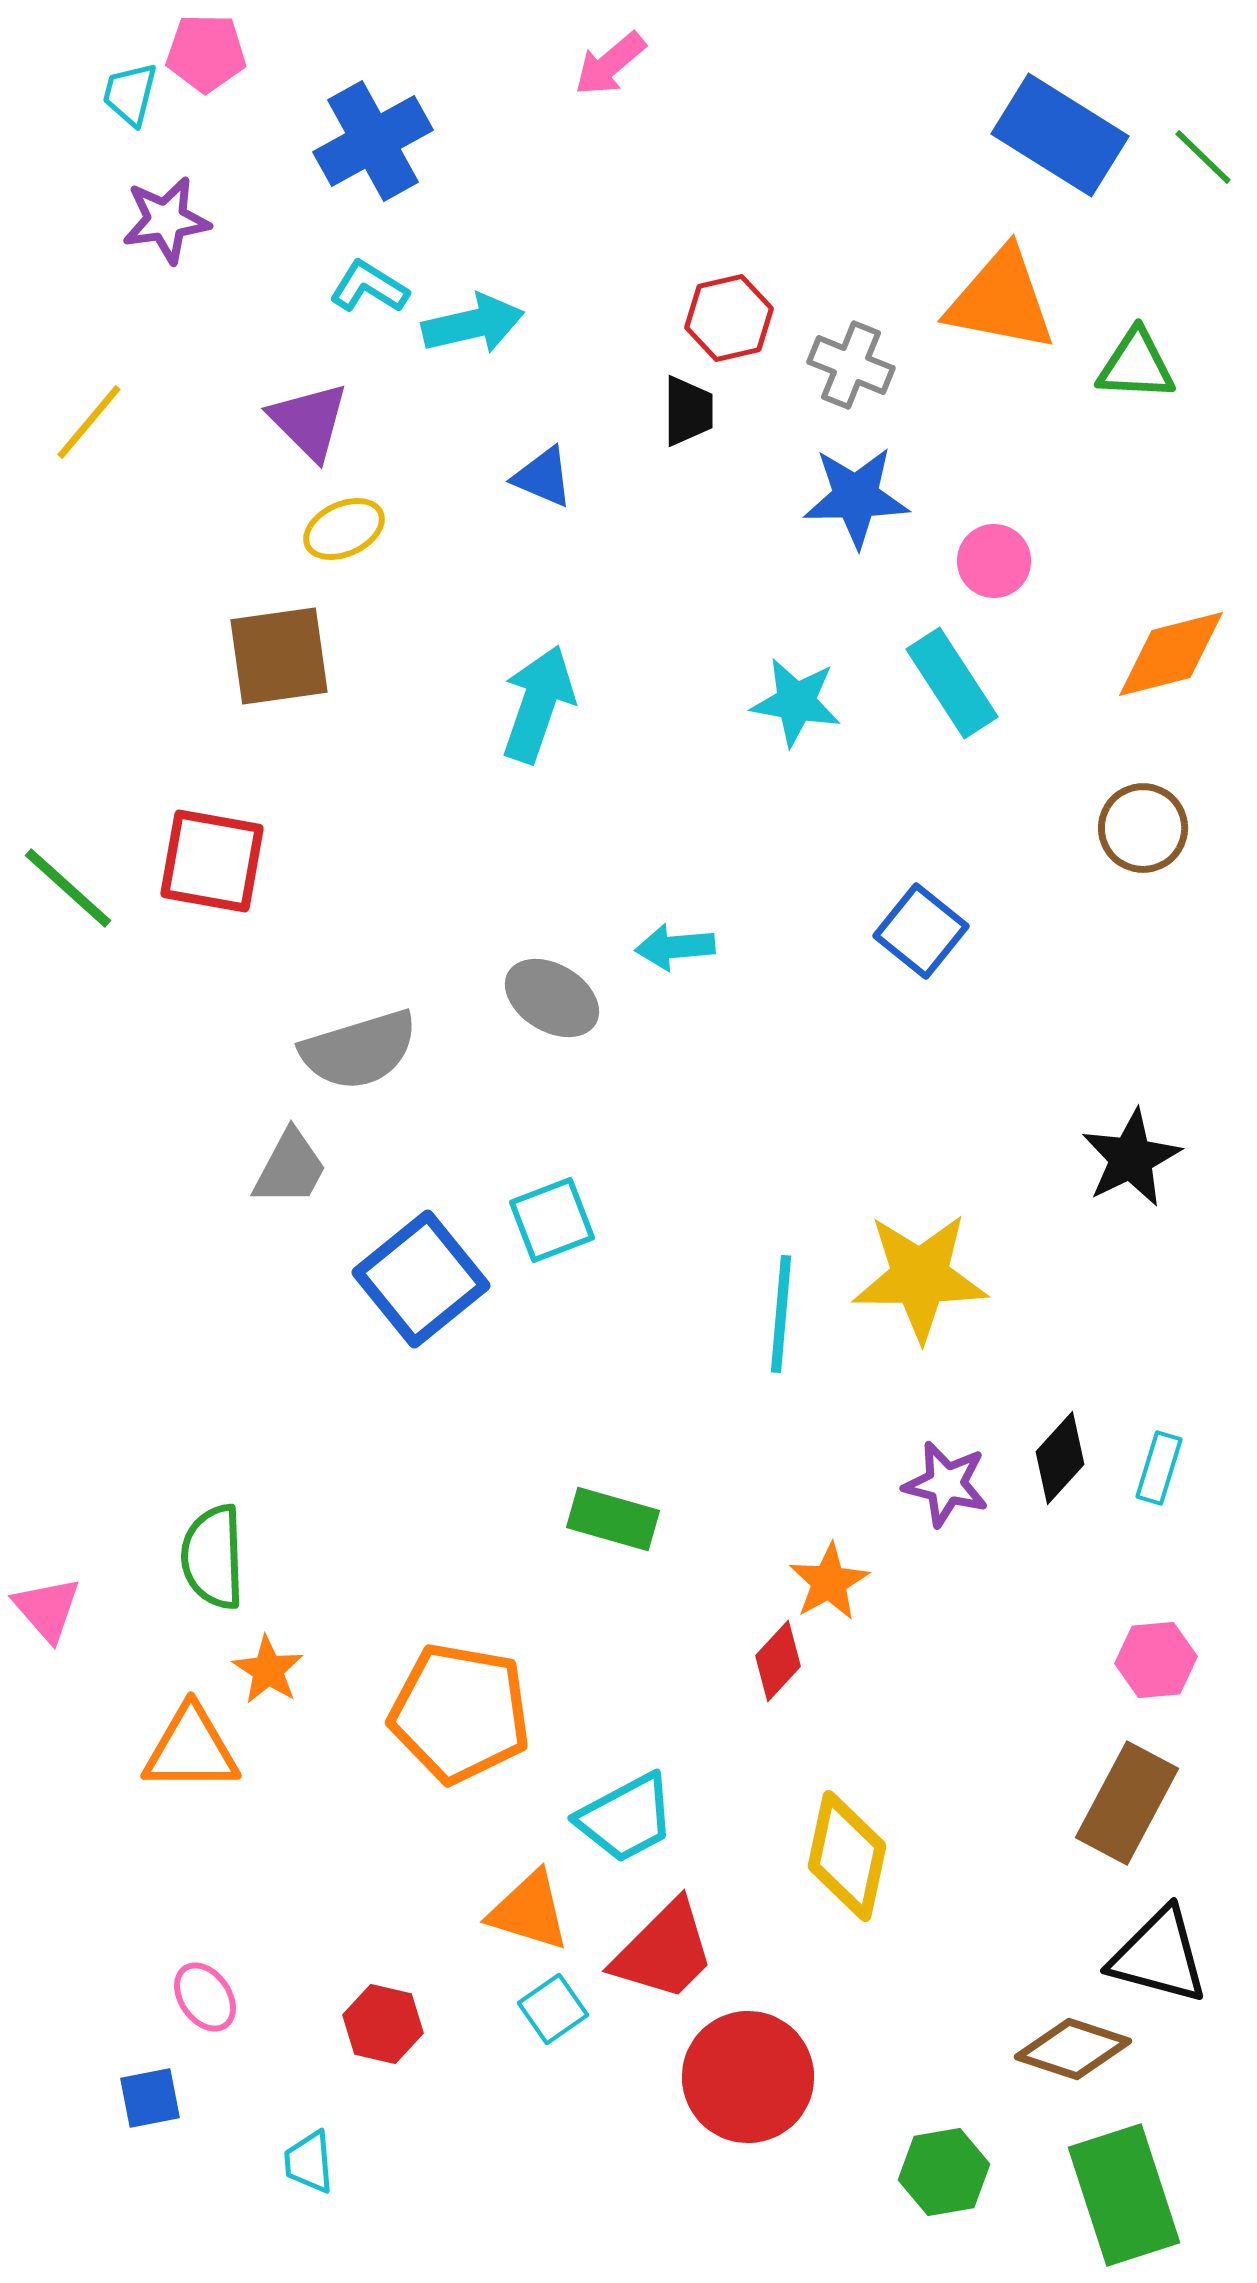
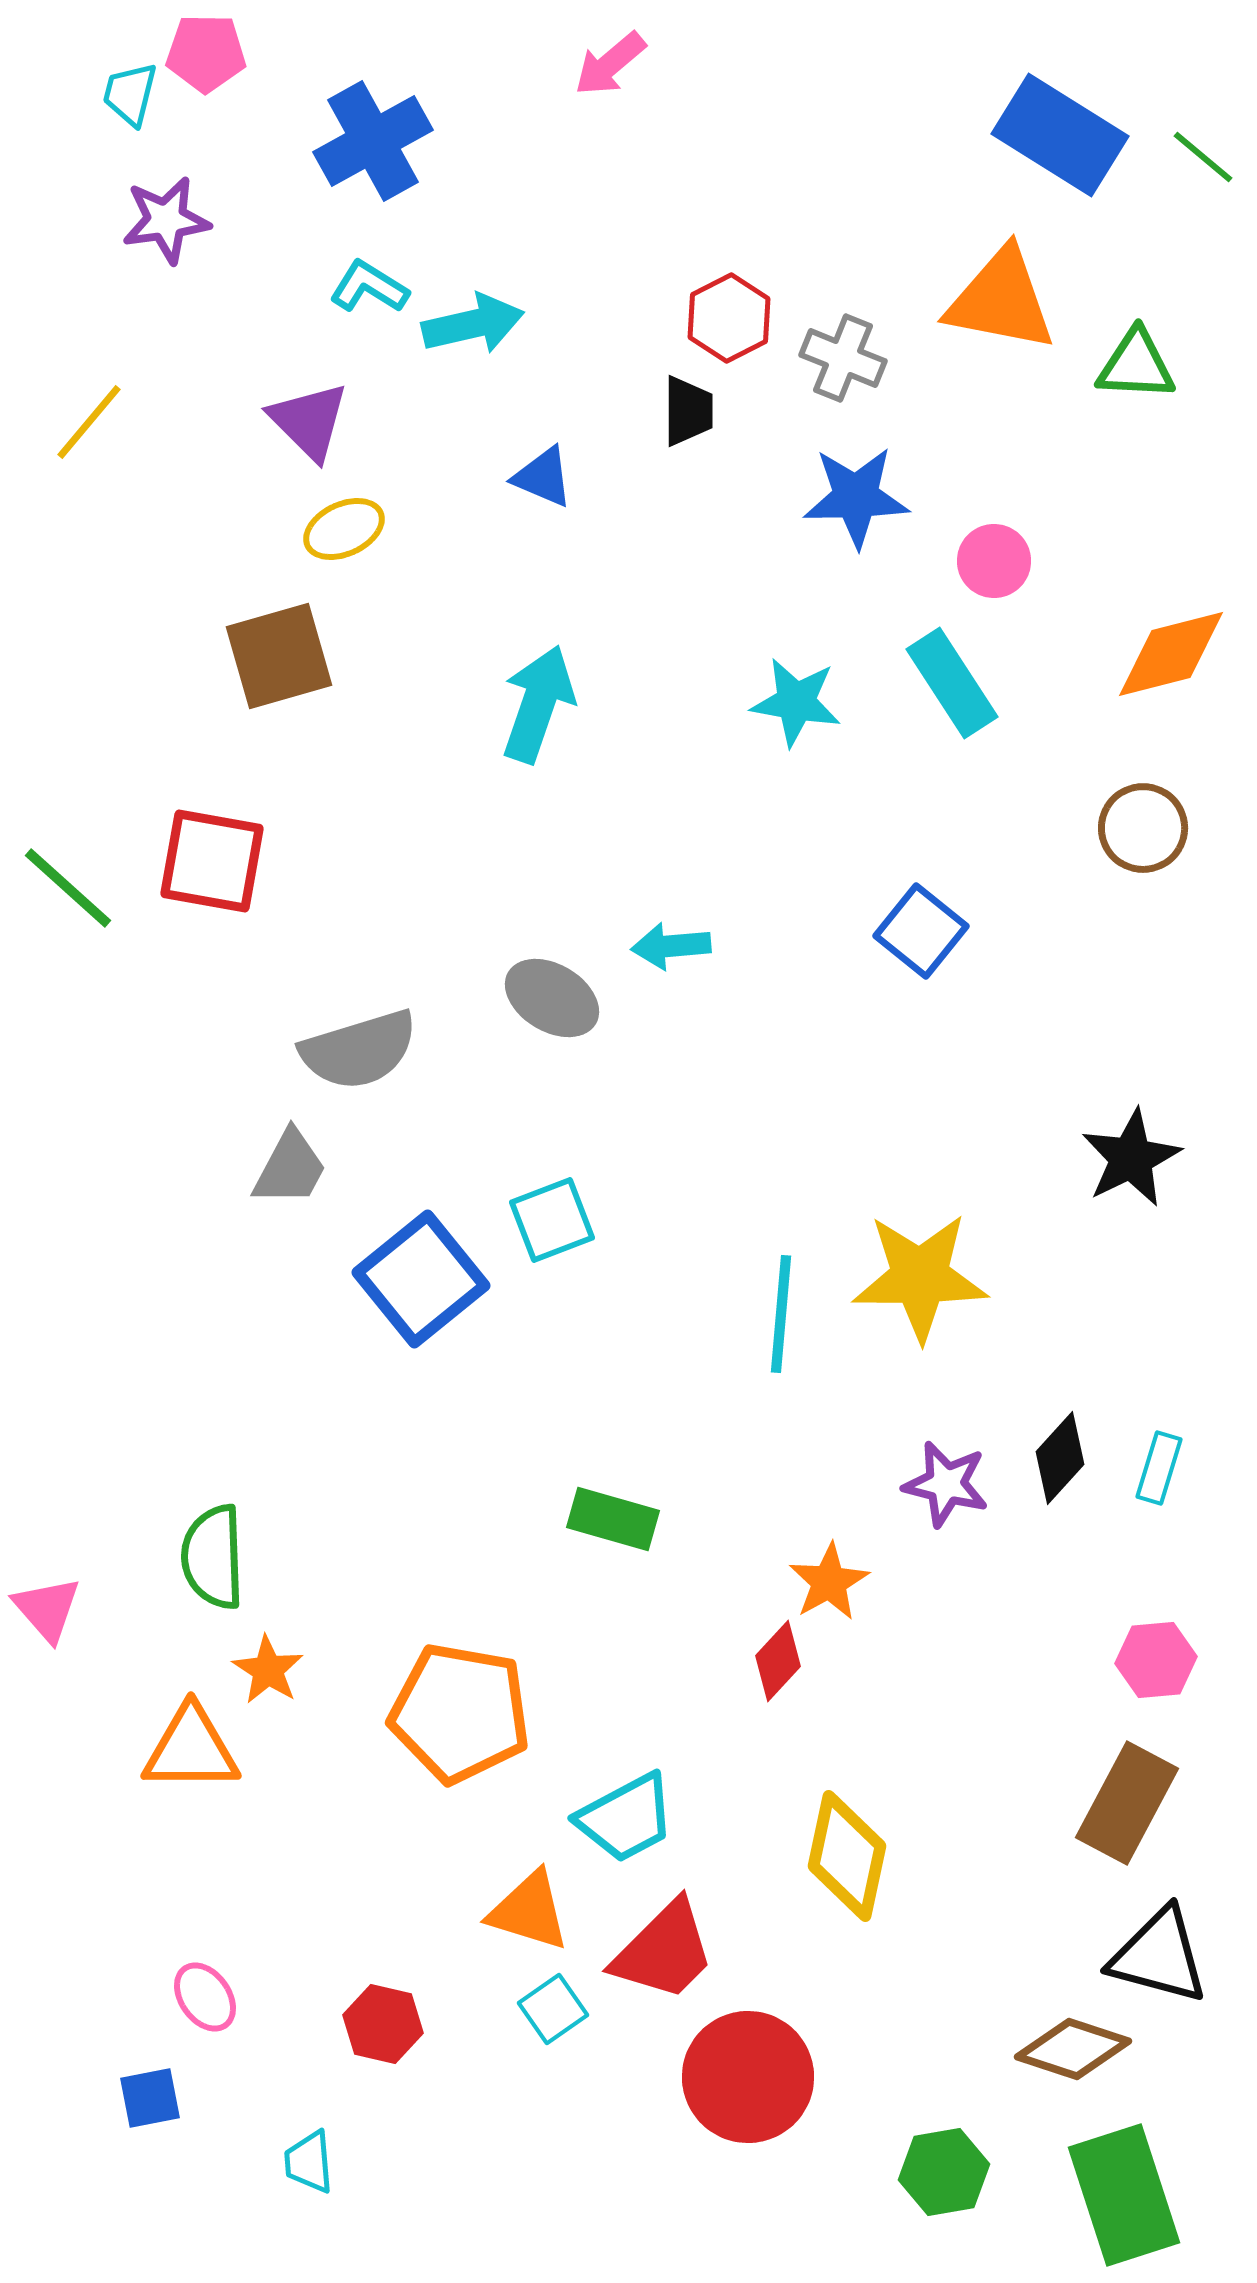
green line at (1203, 157): rotated 4 degrees counterclockwise
red hexagon at (729, 318): rotated 14 degrees counterclockwise
gray cross at (851, 365): moved 8 px left, 7 px up
brown square at (279, 656): rotated 8 degrees counterclockwise
cyan arrow at (675, 947): moved 4 px left, 1 px up
